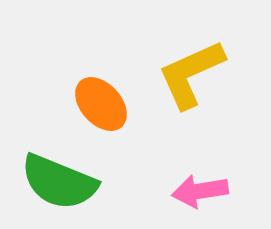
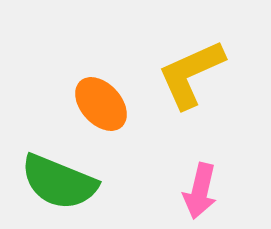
pink arrow: rotated 68 degrees counterclockwise
